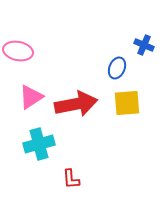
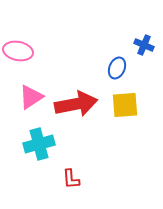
yellow square: moved 2 px left, 2 px down
